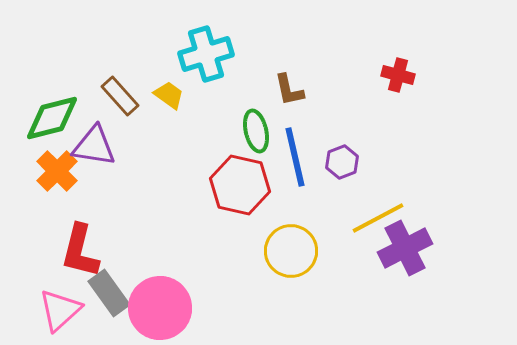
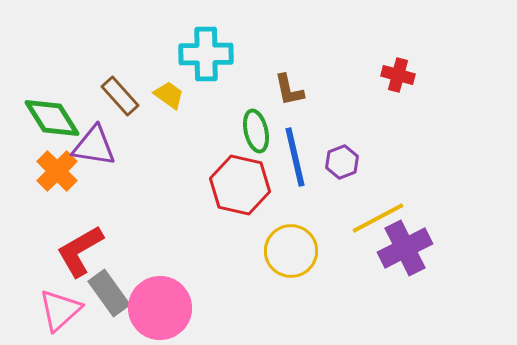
cyan cross: rotated 16 degrees clockwise
green diamond: rotated 72 degrees clockwise
red L-shape: rotated 46 degrees clockwise
